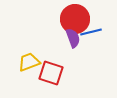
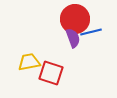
yellow trapezoid: rotated 10 degrees clockwise
